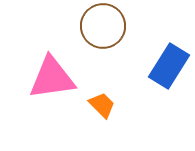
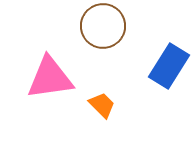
pink triangle: moved 2 px left
